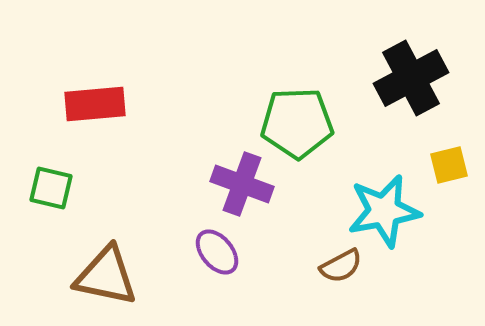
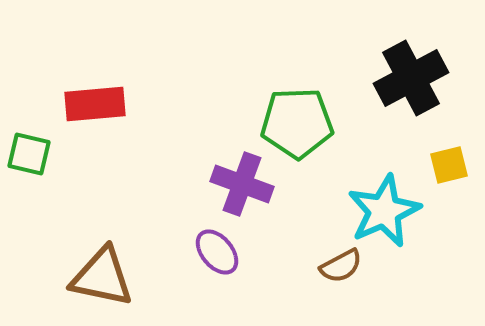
green square: moved 22 px left, 34 px up
cyan star: rotated 14 degrees counterclockwise
brown triangle: moved 4 px left, 1 px down
